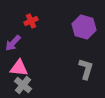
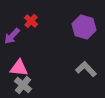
red cross: rotated 24 degrees counterclockwise
purple arrow: moved 1 px left, 7 px up
gray L-shape: rotated 60 degrees counterclockwise
